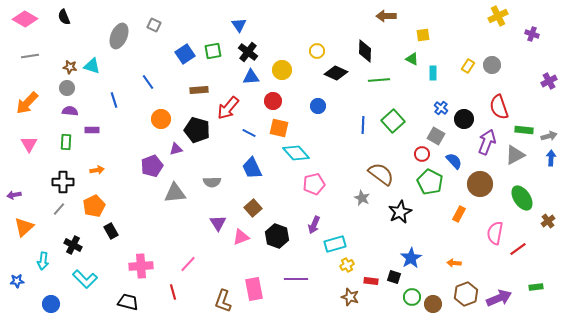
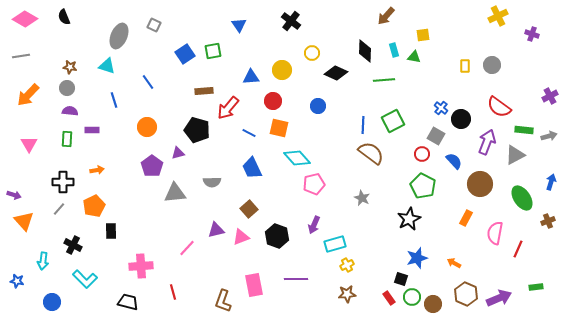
brown arrow at (386, 16): rotated 48 degrees counterclockwise
yellow circle at (317, 51): moved 5 px left, 2 px down
black cross at (248, 52): moved 43 px right, 31 px up
gray line at (30, 56): moved 9 px left
green triangle at (412, 59): moved 2 px right, 2 px up; rotated 16 degrees counterclockwise
cyan triangle at (92, 66): moved 15 px right
yellow rectangle at (468, 66): moved 3 px left; rotated 32 degrees counterclockwise
cyan rectangle at (433, 73): moved 39 px left, 23 px up; rotated 16 degrees counterclockwise
green line at (379, 80): moved 5 px right
purple cross at (549, 81): moved 1 px right, 15 px down
brown rectangle at (199, 90): moved 5 px right, 1 px down
orange arrow at (27, 103): moved 1 px right, 8 px up
red semicircle at (499, 107): rotated 35 degrees counterclockwise
orange circle at (161, 119): moved 14 px left, 8 px down
black circle at (464, 119): moved 3 px left
green square at (393, 121): rotated 15 degrees clockwise
green rectangle at (66, 142): moved 1 px right, 3 px up
purple triangle at (176, 149): moved 2 px right, 4 px down
cyan diamond at (296, 153): moved 1 px right, 5 px down
blue arrow at (551, 158): moved 24 px down; rotated 14 degrees clockwise
purple pentagon at (152, 166): rotated 15 degrees counterclockwise
brown semicircle at (381, 174): moved 10 px left, 21 px up
green pentagon at (430, 182): moved 7 px left, 4 px down
purple arrow at (14, 195): rotated 152 degrees counterclockwise
brown square at (253, 208): moved 4 px left, 1 px down
black star at (400, 212): moved 9 px right, 7 px down
orange rectangle at (459, 214): moved 7 px right, 4 px down
brown cross at (548, 221): rotated 16 degrees clockwise
purple triangle at (218, 223): moved 2 px left, 7 px down; rotated 48 degrees clockwise
orange triangle at (24, 227): moved 6 px up; rotated 30 degrees counterclockwise
black rectangle at (111, 231): rotated 28 degrees clockwise
red line at (518, 249): rotated 30 degrees counterclockwise
blue star at (411, 258): moved 6 px right; rotated 15 degrees clockwise
orange arrow at (454, 263): rotated 24 degrees clockwise
pink line at (188, 264): moved 1 px left, 16 px up
black square at (394, 277): moved 7 px right, 2 px down
blue star at (17, 281): rotated 16 degrees clockwise
red rectangle at (371, 281): moved 18 px right, 17 px down; rotated 48 degrees clockwise
pink rectangle at (254, 289): moved 4 px up
brown hexagon at (466, 294): rotated 15 degrees counterclockwise
brown star at (350, 297): moved 3 px left, 3 px up; rotated 24 degrees counterclockwise
blue circle at (51, 304): moved 1 px right, 2 px up
